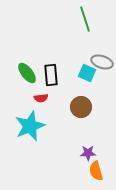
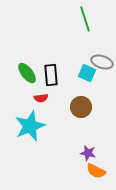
purple star: rotated 14 degrees clockwise
orange semicircle: rotated 48 degrees counterclockwise
